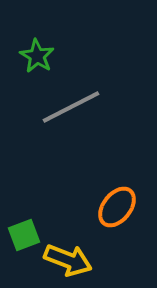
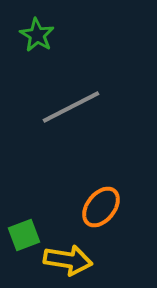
green star: moved 21 px up
orange ellipse: moved 16 px left
yellow arrow: rotated 12 degrees counterclockwise
